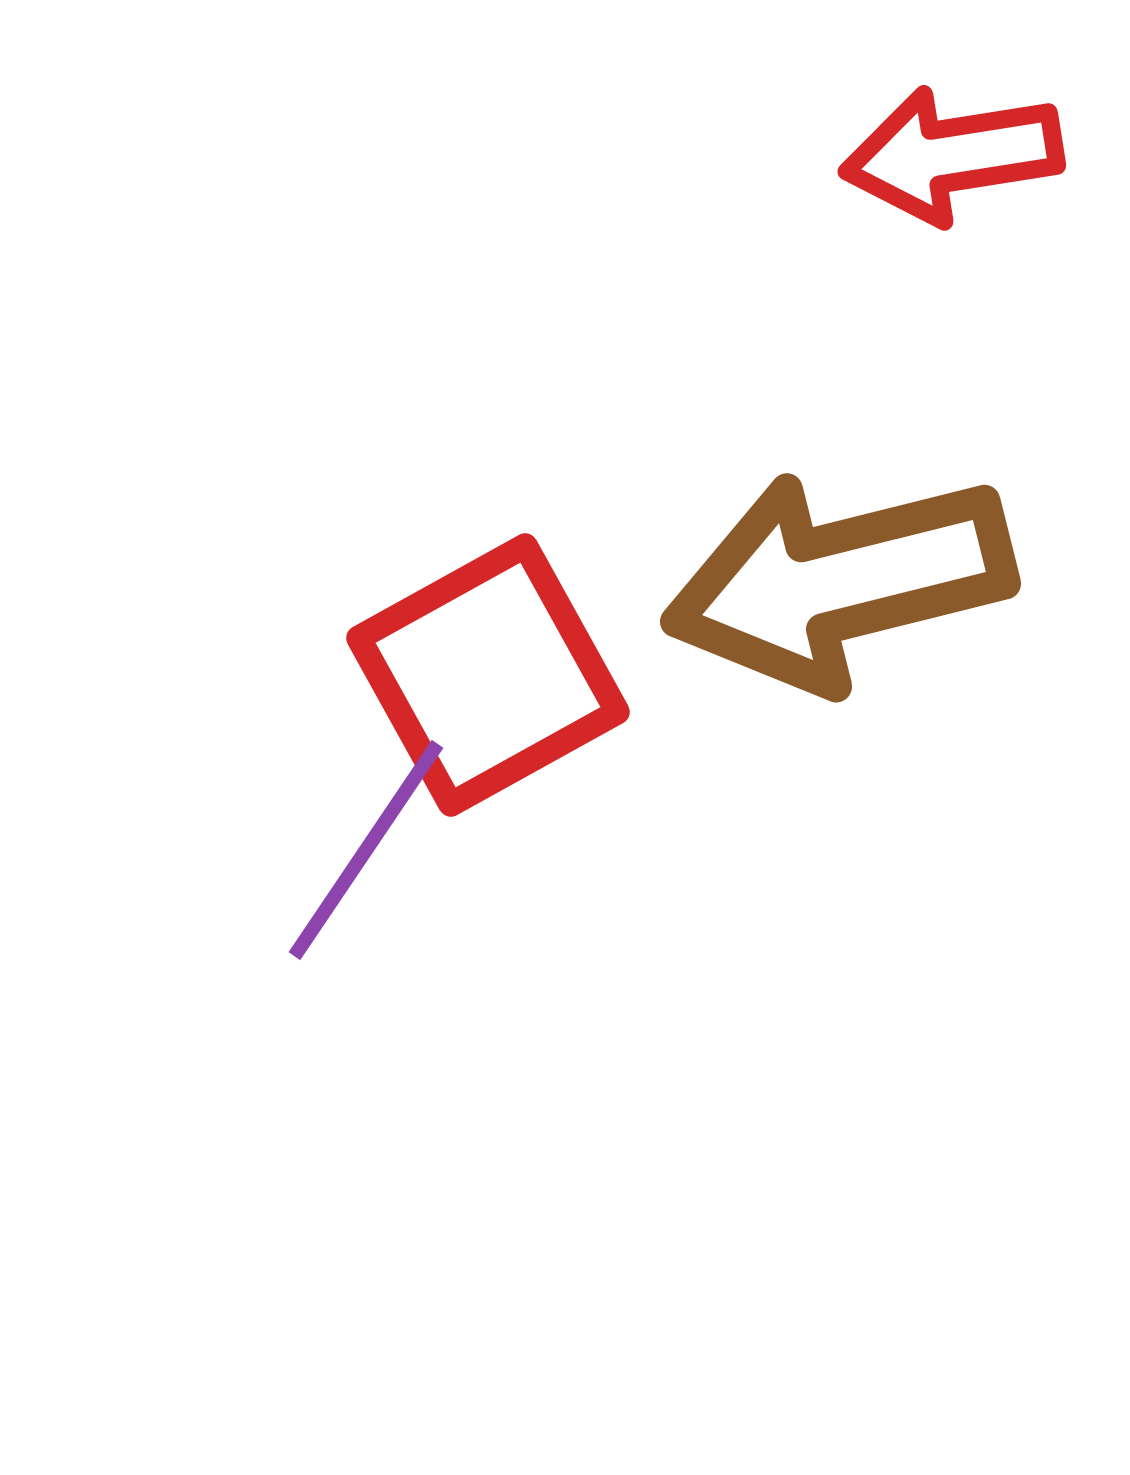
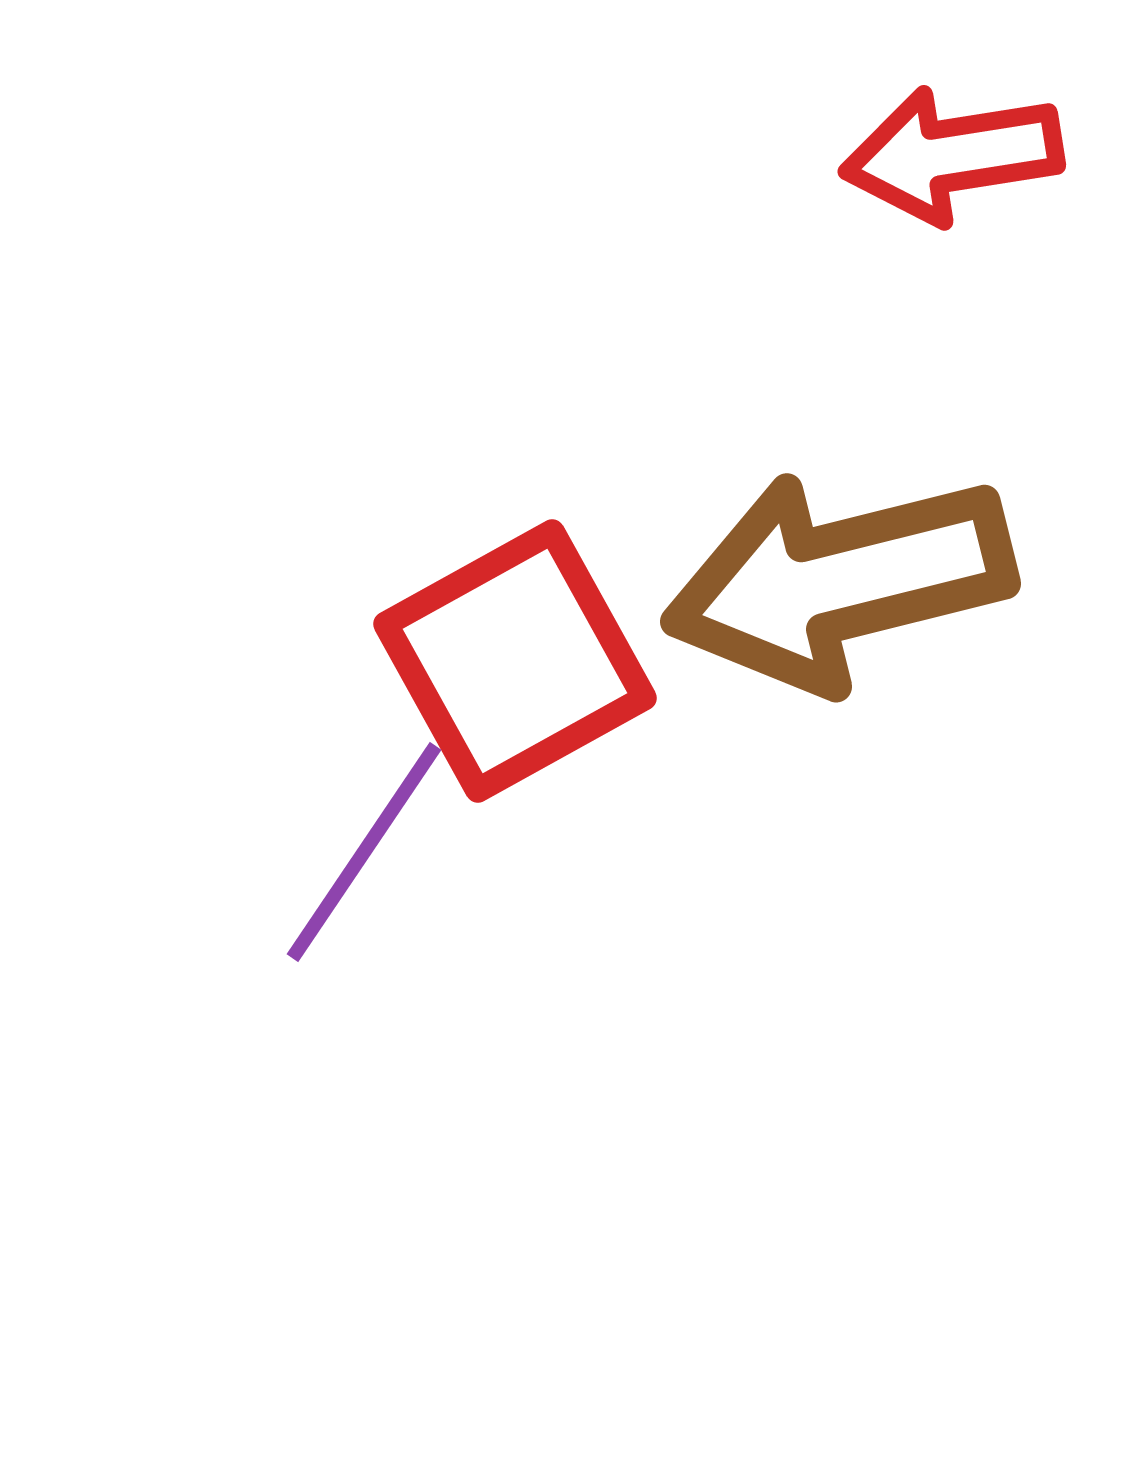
red square: moved 27 px right, 14 px up
purple line: moved 2 px left, 2 px down
